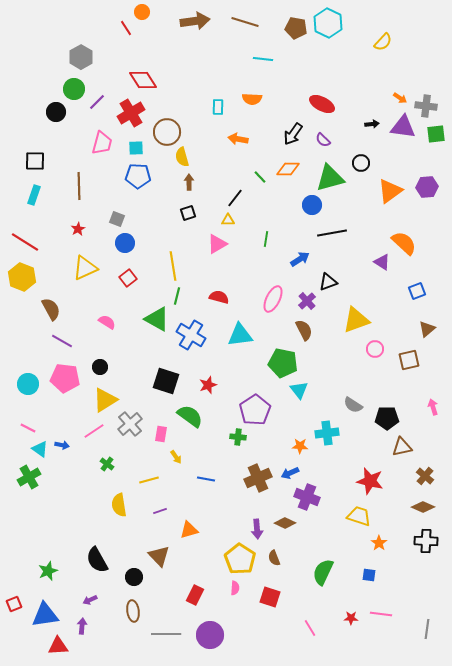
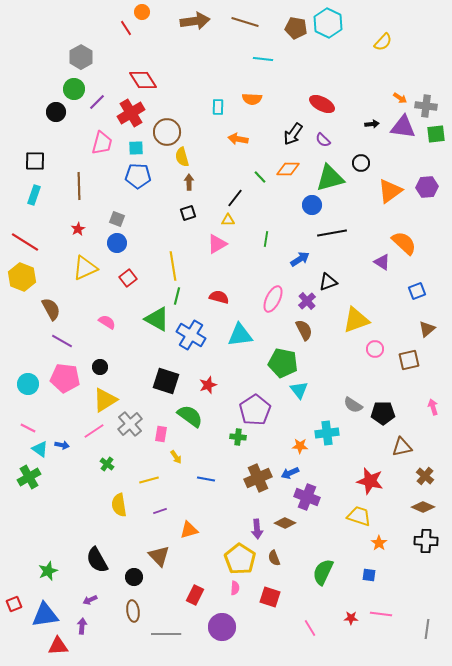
blue circle at (125, 243): moved 8 px left
black pentagon at (387, 418): moved 4 px left, 5 px up
purple circle at (210, 635): moved 12 px right, 8 px up
